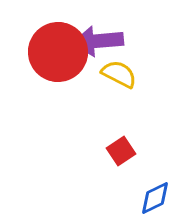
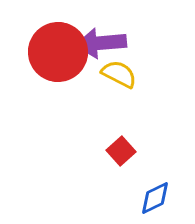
purple arrow: moved 3 px right, 2 px down
red square: rotated 8 degrees counterclockwise
